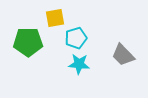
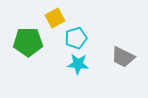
yellow square: rotated 18 degrees counterclockwise
gray trapezoid: moved 2 px down; rotated 20 degrees counterclockwise
cyan star: moved 1 px left
